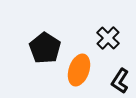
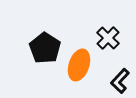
orange ellipse: moved 5 px up
black L-shape: rotated 10 degrees clockwise
